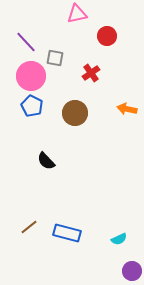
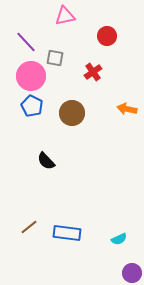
pink triangle: moved 12 px left, 2 px down
red cross: moved 2 px right, 1 px up
brown circle: moved 3 px left
blue rectangle: rotated 8 degrees counterclockwise
purple circle: moved 2 px down
